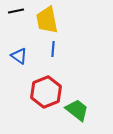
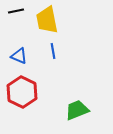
blue line: moved 2 px down; rotated 14 degrees counterclockwise
blue triangle: rotated 12 degrees counterclockwise
red hexagon: moved 24 px left; rotated 12 degrees counterclockwise
green trapezoid: rotated 60 degrees counterclockwise
